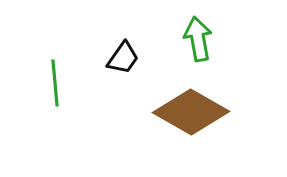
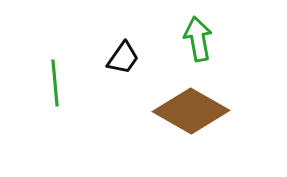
brown diamond: moved 1 px up
